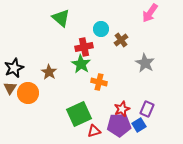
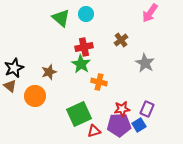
cyan circle: moved 15 px left, 15 px up
brown star: rotated 21 degrees clockwise
brown triangle: moved 2 px up; rotated 24 degrees counterclockwise
orange circle: moved 7 px right, 3 px down
red star: rotated 14 degrees clockwise
